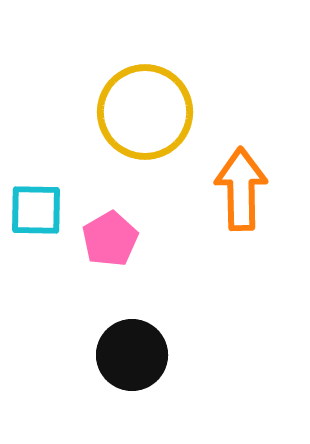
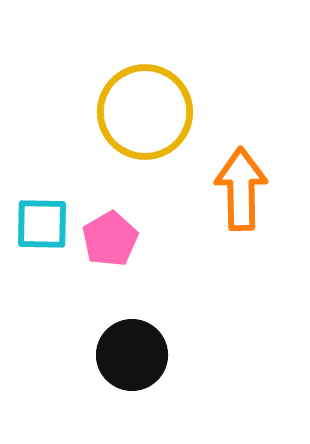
cyan square: moved 6 px right, 14 px down
